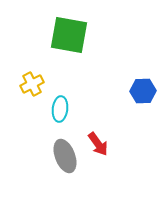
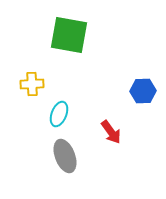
yellow cross: rotated 25 degrees clockwise
cyan ellipse: moved 1 px left, 5 px down; rotated 15 degrees clockwise
red arrow: moved 13 px right, 12 px up
